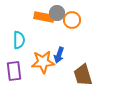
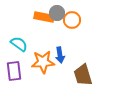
cyan semicircle: moved 4 px down; rotated 54 degrees counterclockwise
blue arrow: moved 1 px right; rotated 28 degrees counterclockwise
